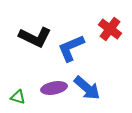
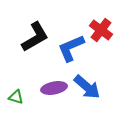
red cross: moved 9 px left, 1 px down
black L-shape: rotated 56 degrees counterclockwise
blue arrow: moved 1 px up
green triangle: moved 2 px left
